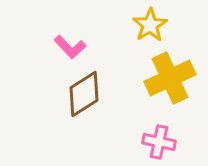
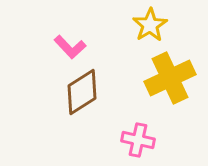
brown diamond: moved 2 px left, 2 px up
pink cross: moved 21 px left, 2 px up
